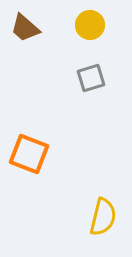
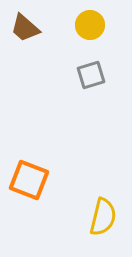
gray square: moved 3 px up
orange square: moved 26 px down
